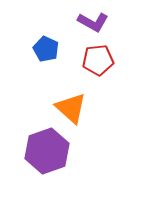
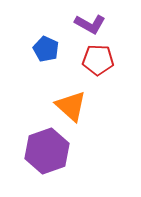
purple L-shape: moved 3 px left, 2 px down
red pentagon: rotated 8 degrees clockwise
orange triangle: moved 2 px up
